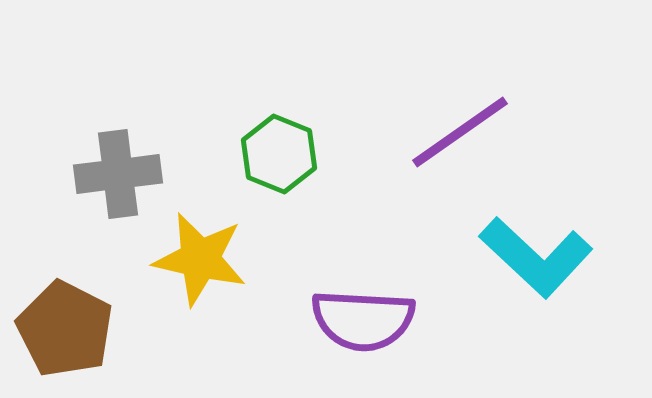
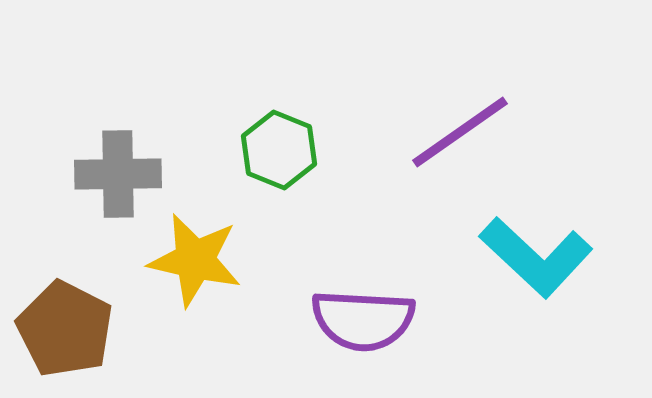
green hexagon: moved 4 px up
gray cross: rotated 6 degrees clockwise
yellow star: moved 5 px left, 1 px down
